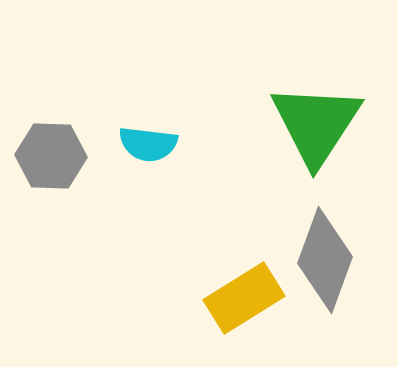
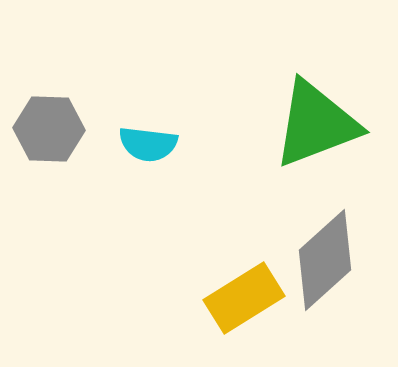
green triangle: rotated 36 degrees clockwise
gray hexagon: moved 2 px left, 27 px up
gray diamond: rotated 28 degrees clockwise
